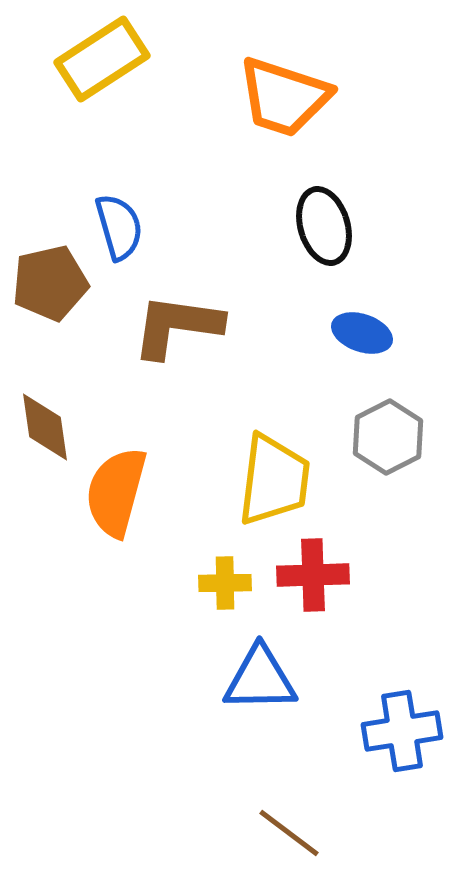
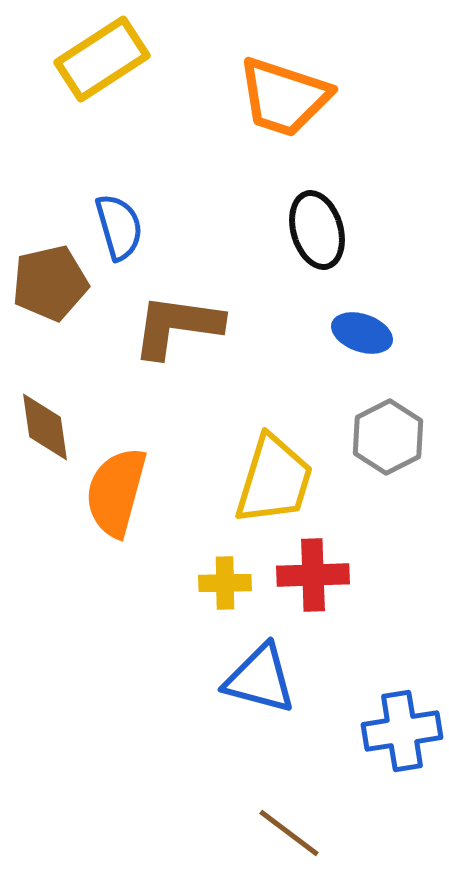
black ellipse: moved 7 px left, 4 px down
yellow trapezoid: rotated 10 degrees clockwise
blue triangle: rotated 16 degrees clockwise
